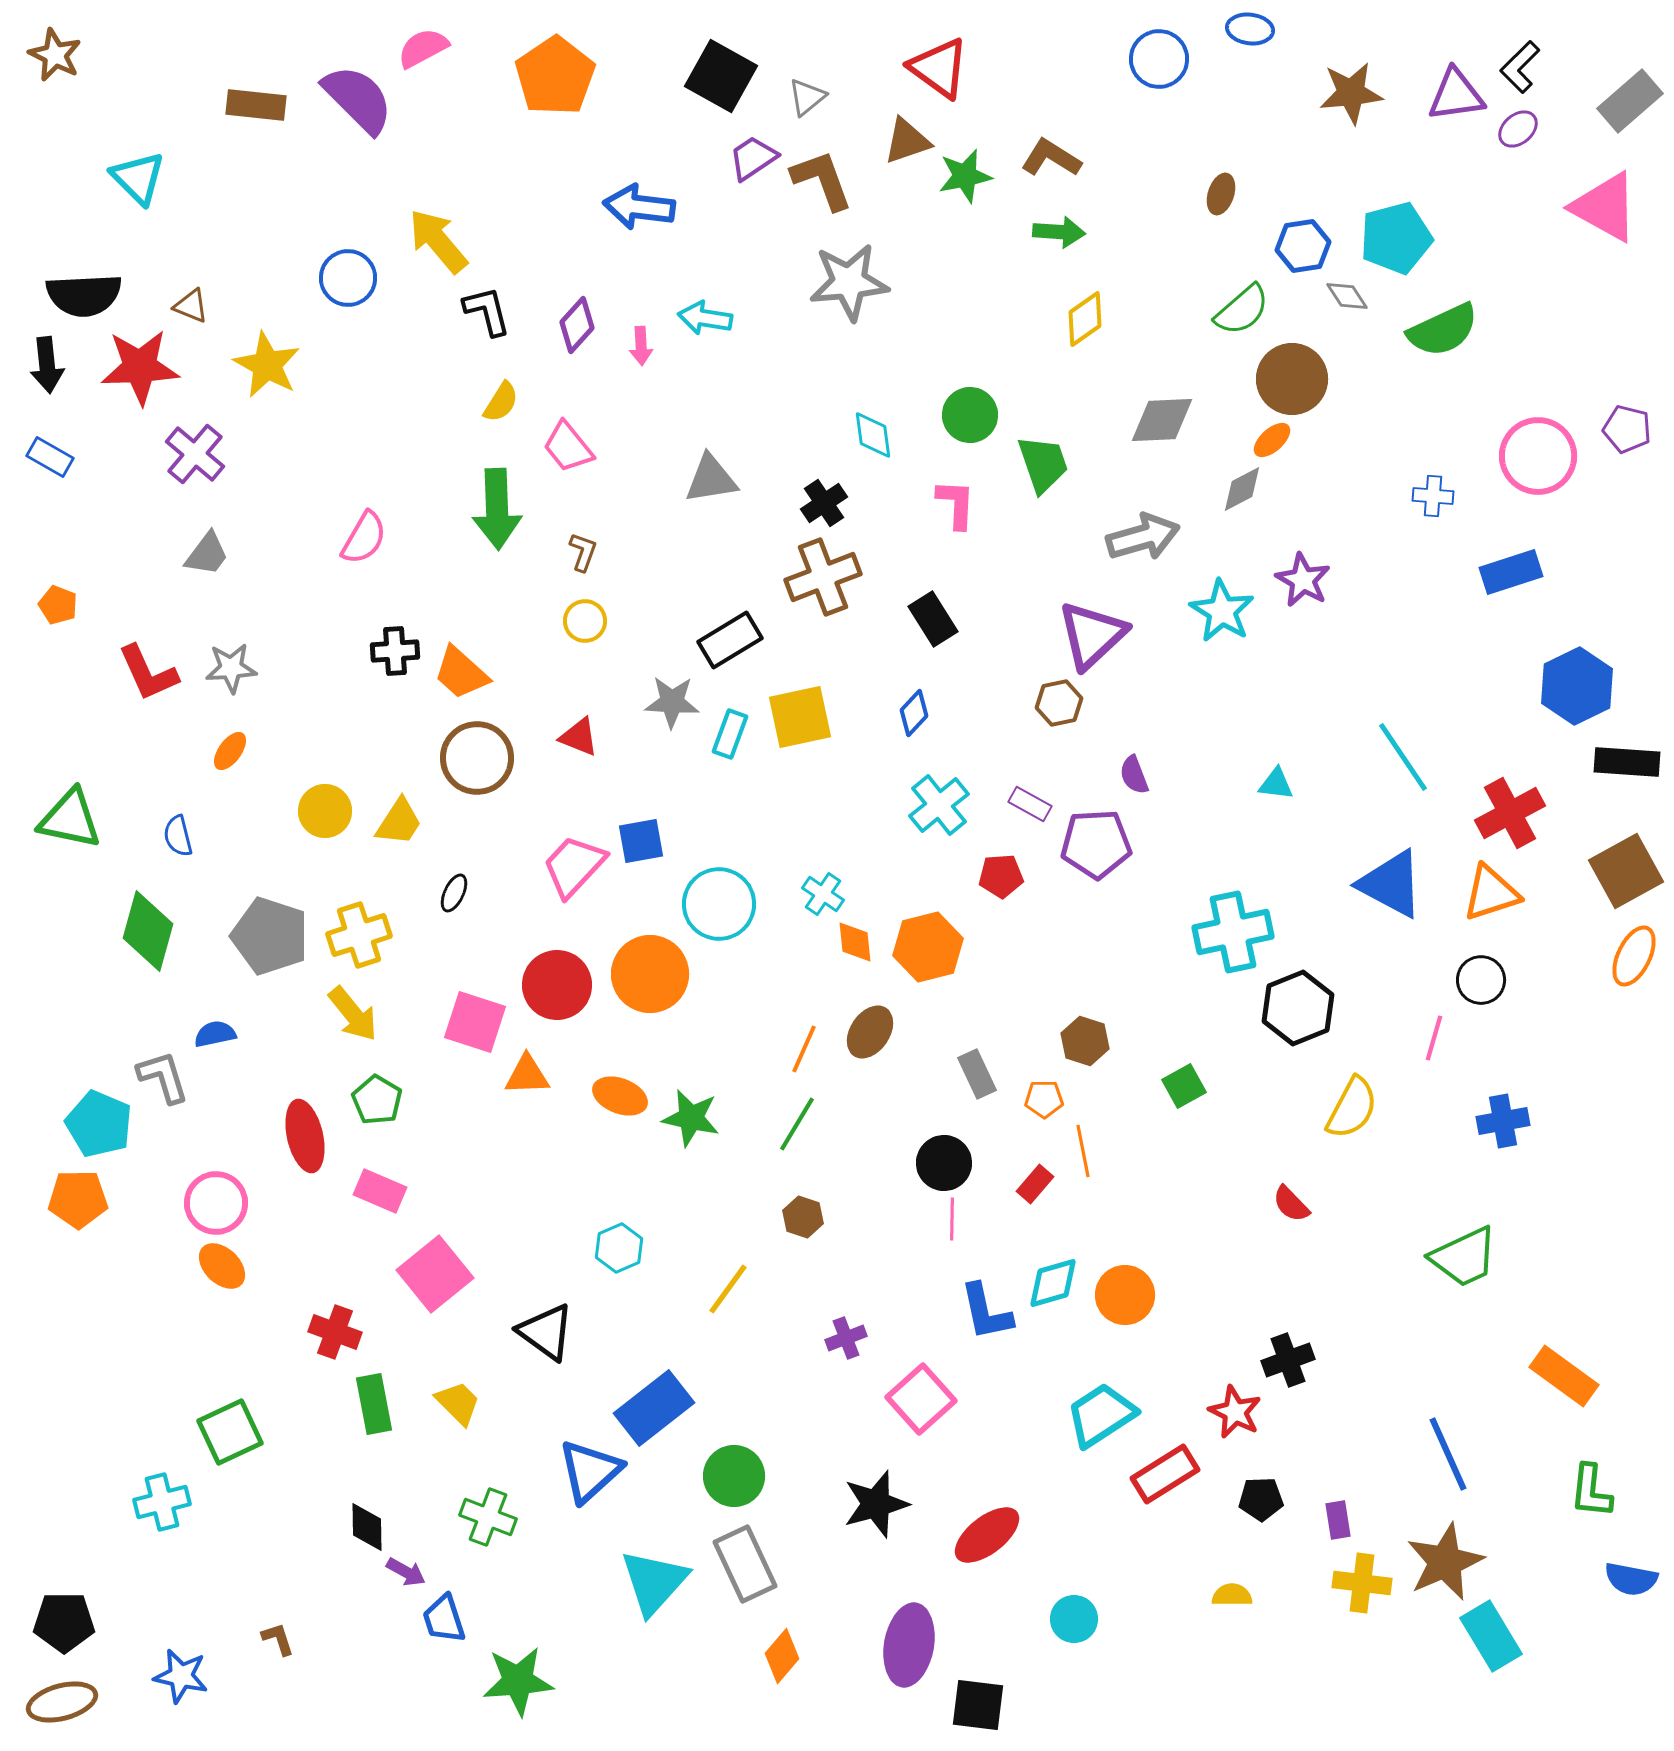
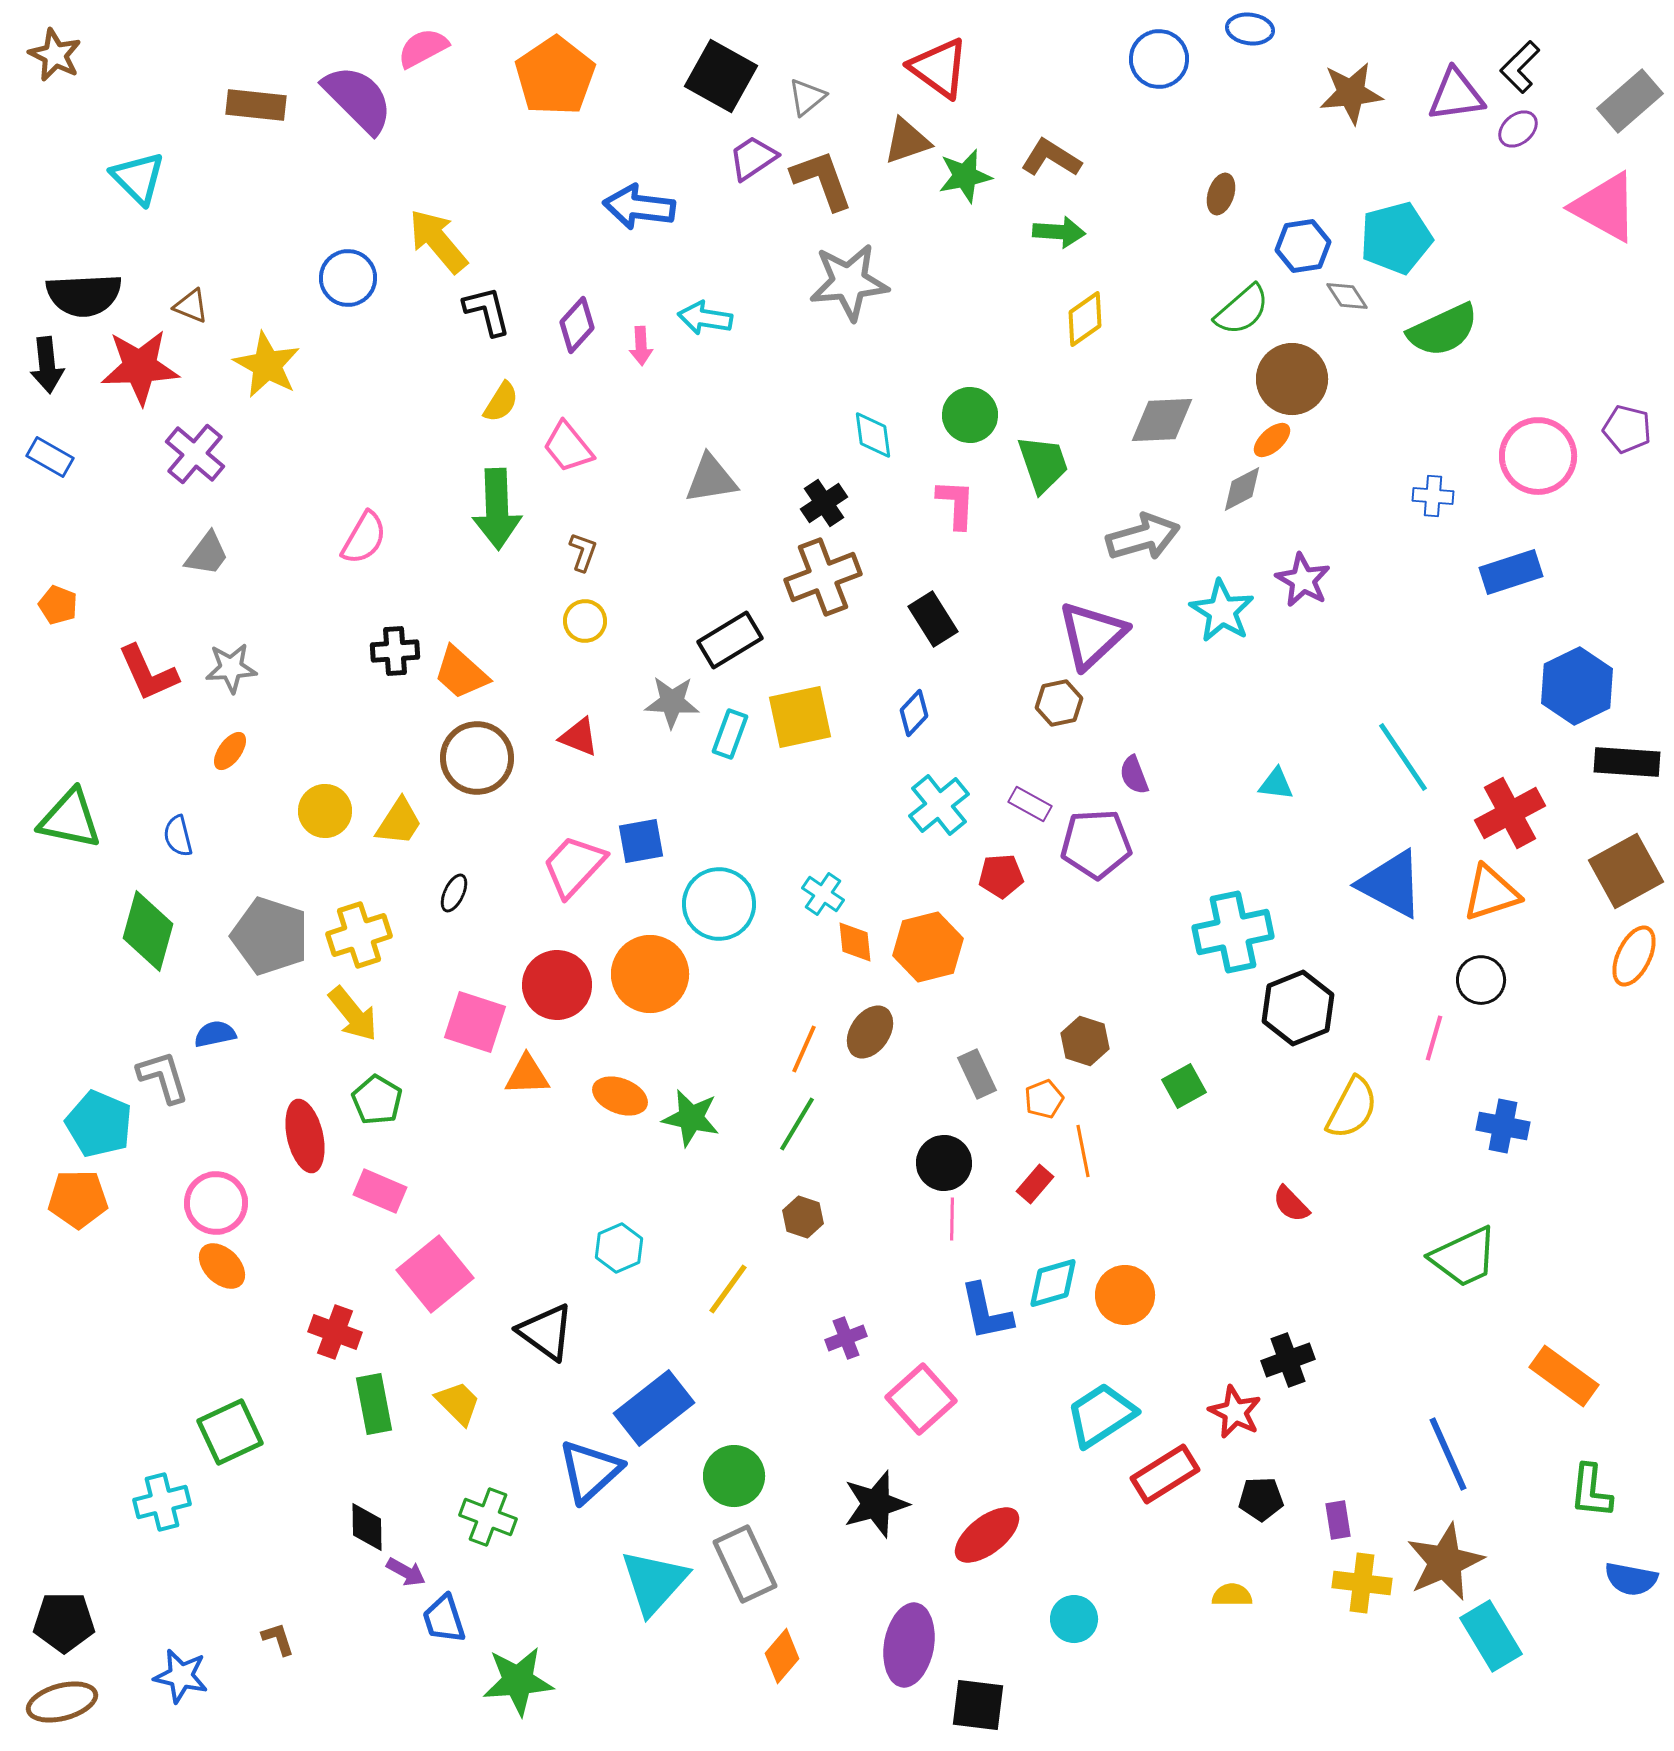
orange pentagon at (1044, 1099): rotated 21 degrees counterclockwise
blue cross at (1503, 1121): moved 5 px down; rotated 21 degrees clockwise
